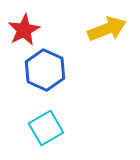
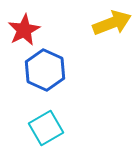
yellow arrow: moved 5 px right, 6 px up
